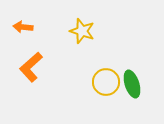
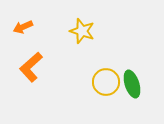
orange arrow: rotated 30 degrees counterclockwise
